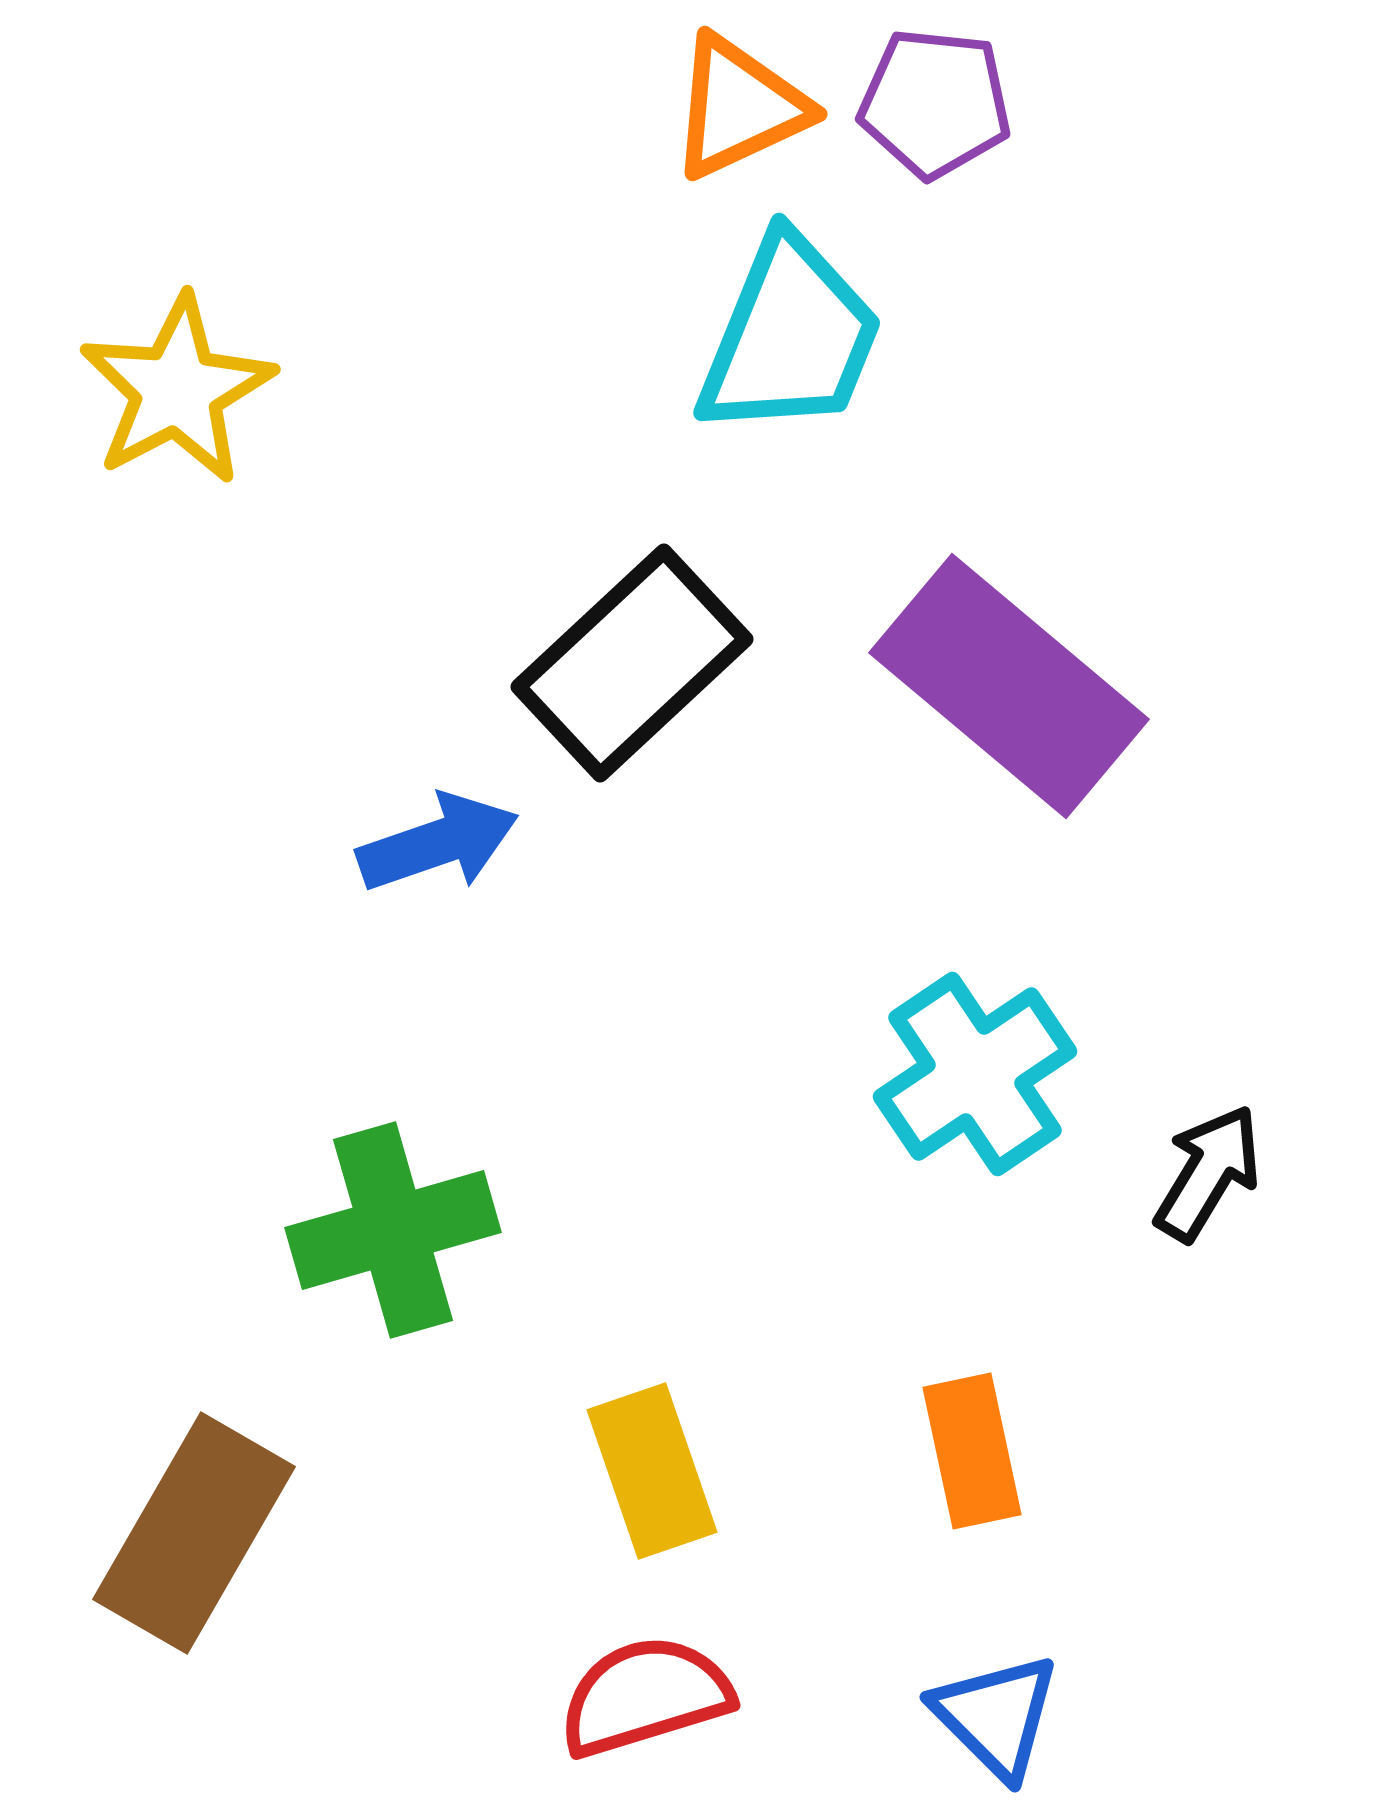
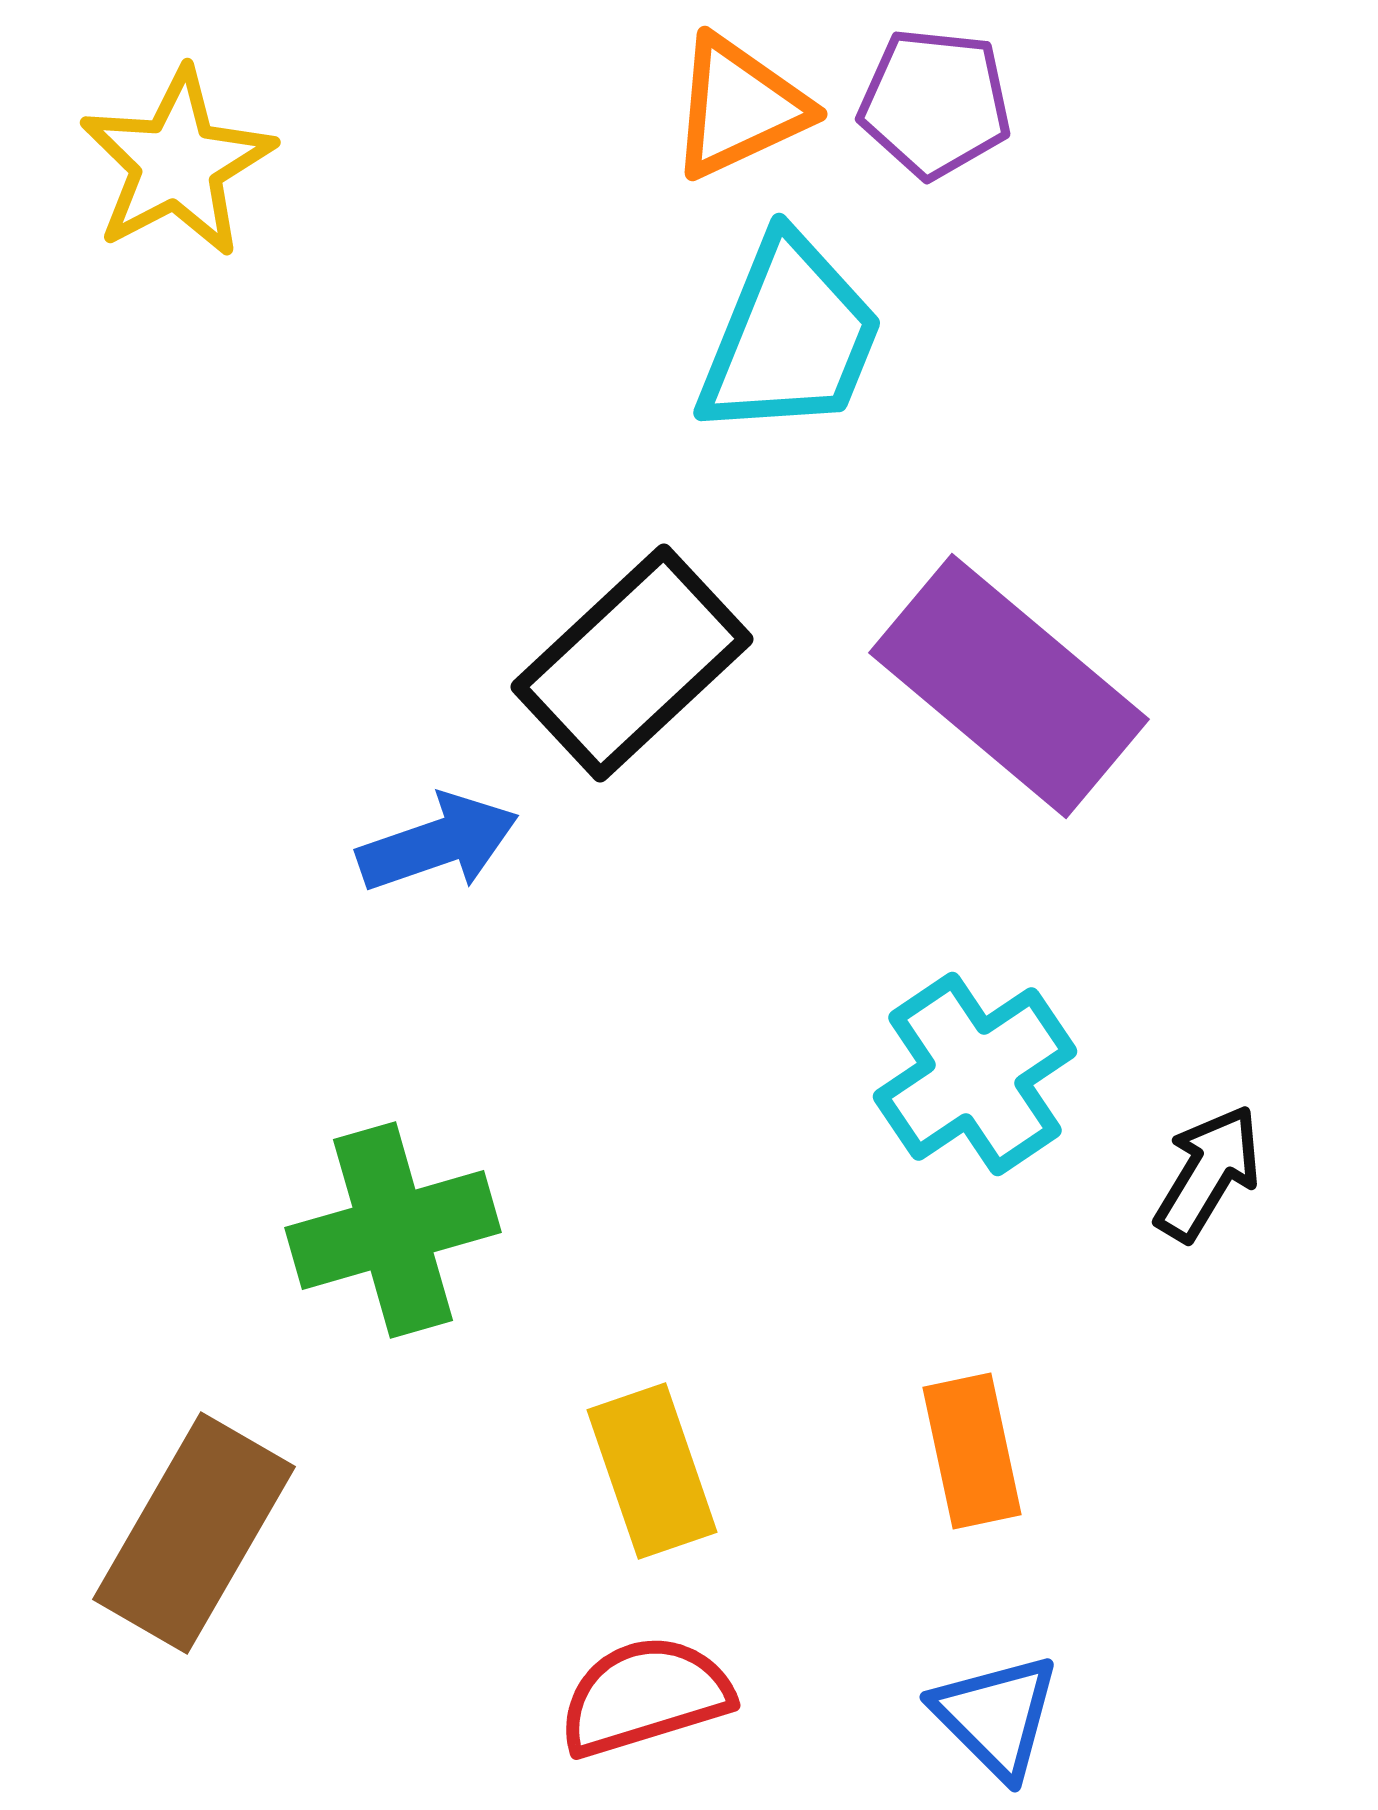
yellow star: moved 227 px up
